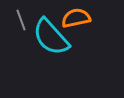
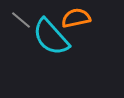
gray line: rotated 30 degrees counterclockwise
